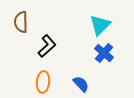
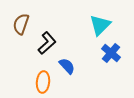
brown semicircle: moved 2 px down; rotated 20 degrees clockwise
black L-shape: moved 3 px up
blue cross: moved 7 px right
blue semicircle: moved 14 px left, 18 px up
